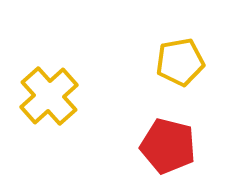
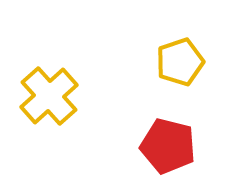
yellow pentagon: rotated 9 degrees counterclockwise
